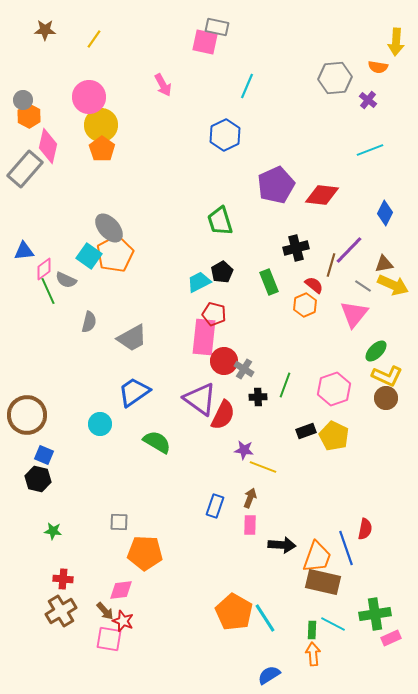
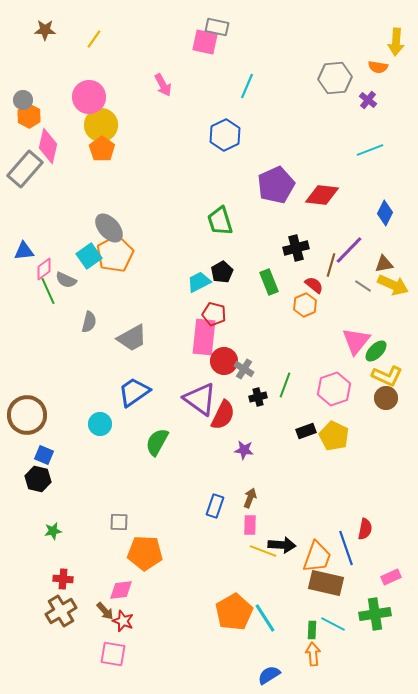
cyan square at (89, 256): rotated 20 degrees clockwise
pink triangle at (354, 314): moved 2 px right, 27 px down
black cross at (258, 397): rotated 12 degrees counterclockwise
green semicircle at (157, 442): rotated 92 degrees counterclockwise
yellow line at (263, 467): moved 84 px down
green star at (53, 531): rotated 18 degrees counterclockwise
brown rectangle at (323, 582): moved 3 px right, 1 px down
orange pentagon at (234, 612): rotated 12 degrees clockwise
pink rectangle at (391, 638): moved 61 px up
pink square at (109, 639): moved 4 px right, 15 px down
